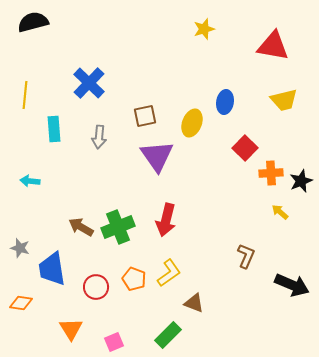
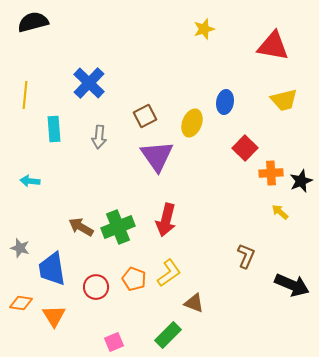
brown square: rotated 15 degrees counterclockwise
orange triangle: moved 17 px left, 13 px up
